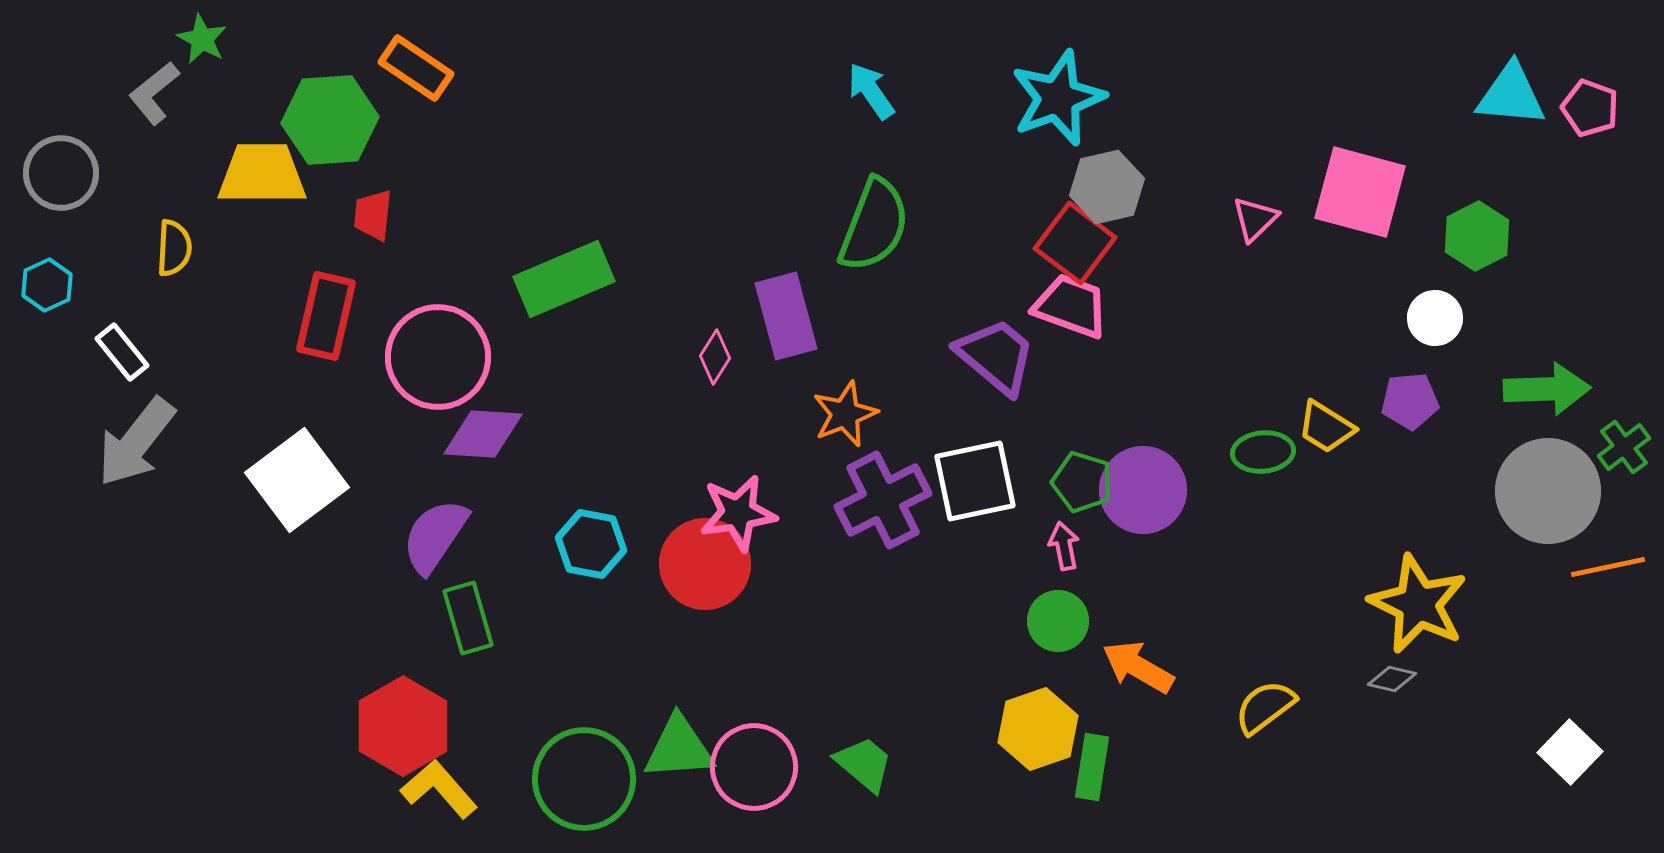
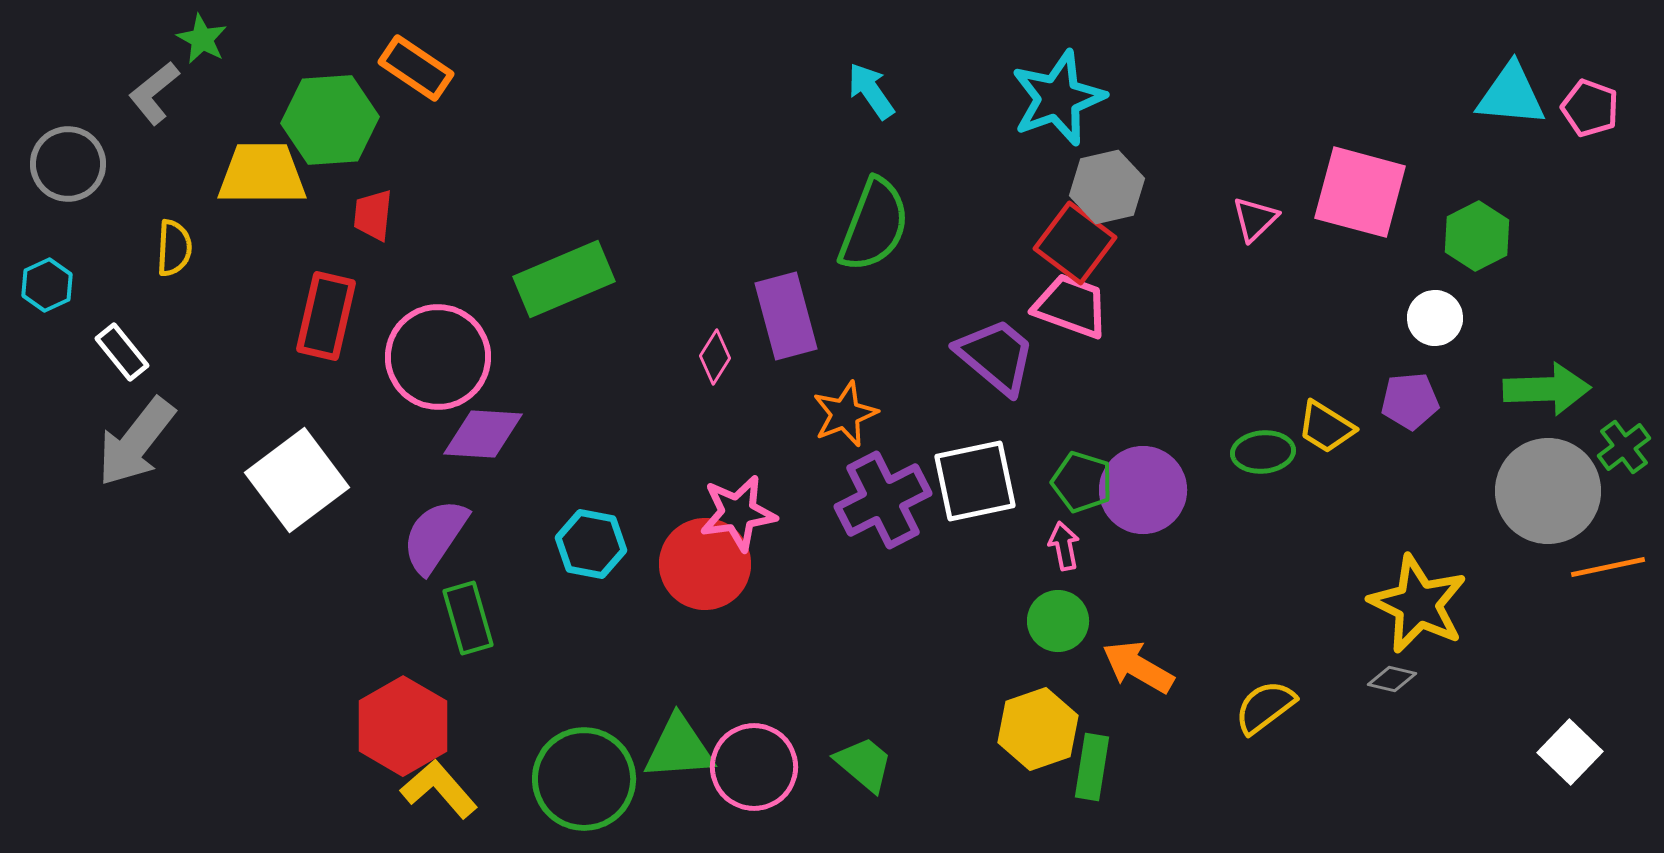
gray circle at (61, 173): moved 7 px right, 9 px up
